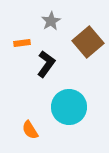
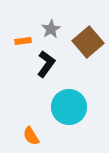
gray star: moved 8 px down
orange rectangle: moved 1 px right, 2 px up
orange semicircle: moved 1 px right, 6 px down
